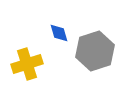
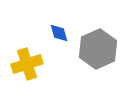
gray hexagon: moved 3 px right, 2 px up; rotated 6 degrees counterclockwise
